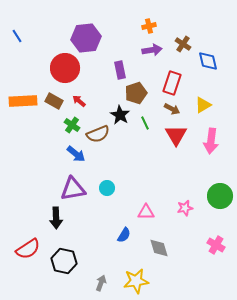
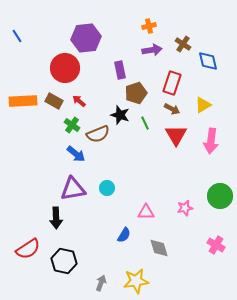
black star: rotated 12 degrees counterclockwise
